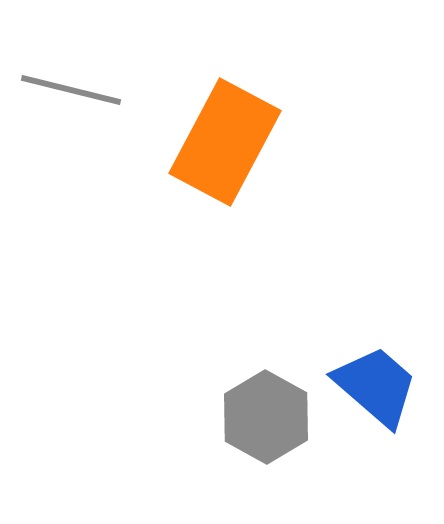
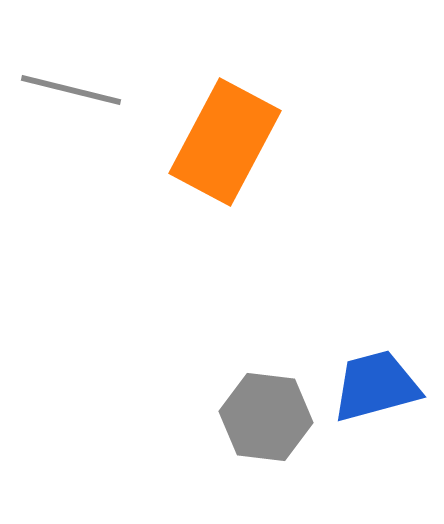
blue trapezoid: rotated 56 degrees counterclockwise
gray hexagon: rotated 22 degrees counterclockwise
